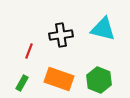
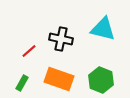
black cross: moved 4 px down; rotated 20 degrees clockwise
red line: rotated 28 degrees clockwise
green hexagon: moved 2 px right
